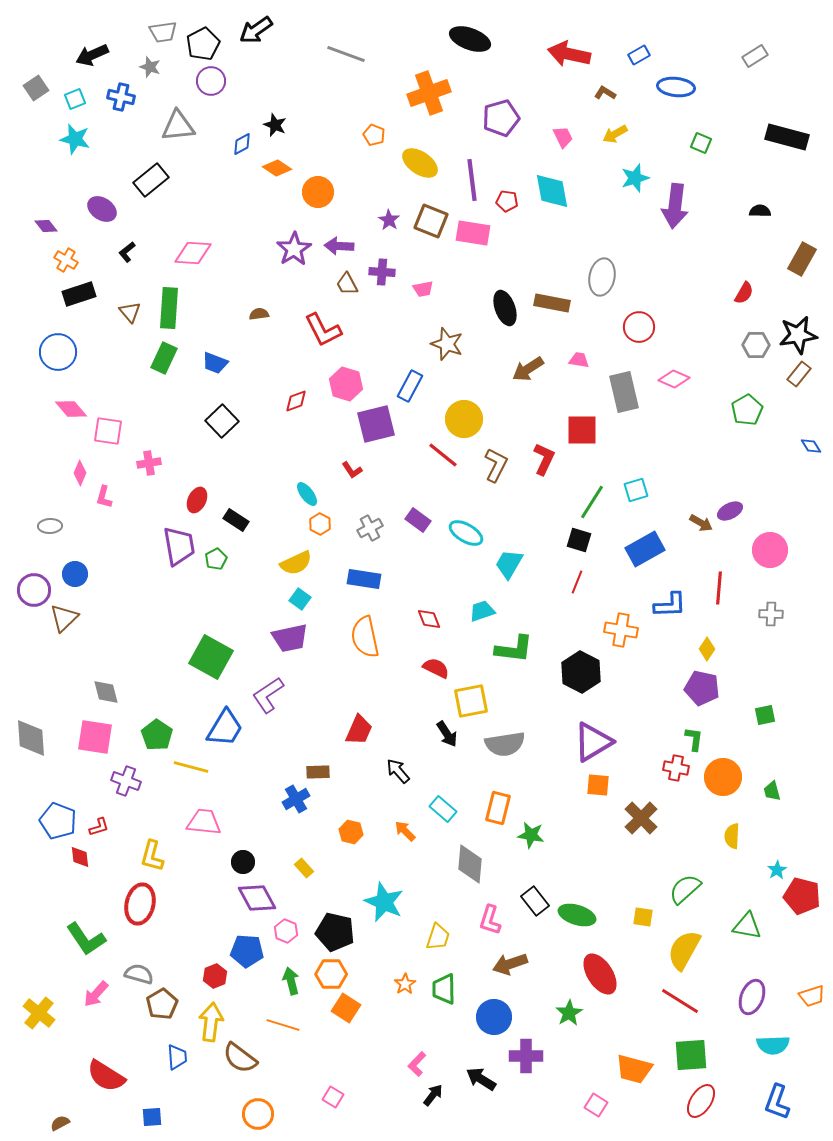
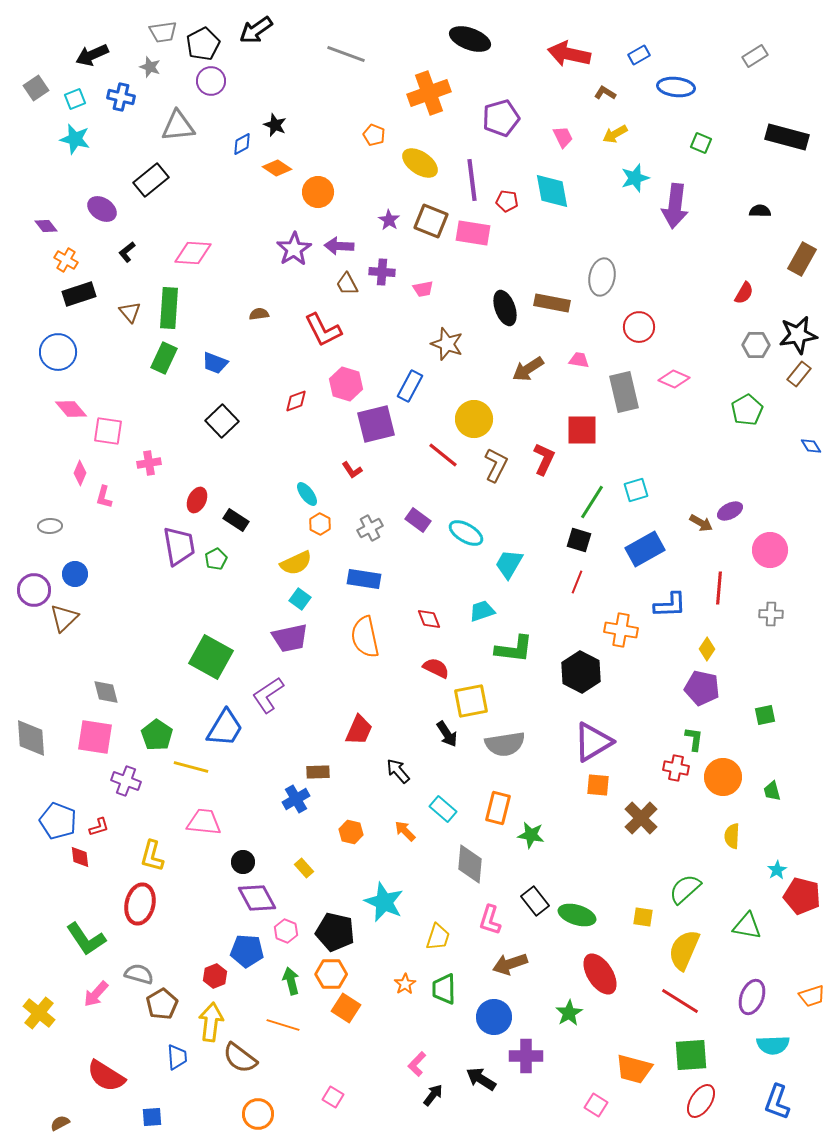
yellow circle at (464, 419): moved 10 px right
yellow semicircle at (684, 950): rotated 6 degrees counterclockwise
